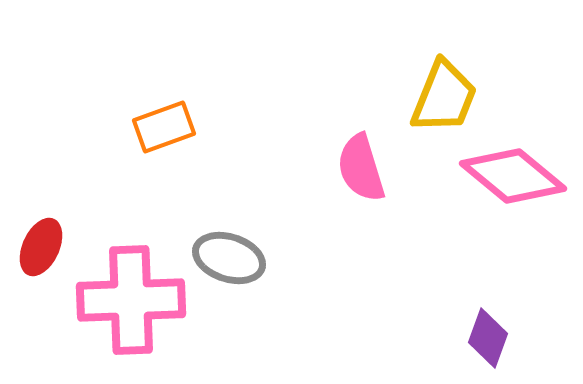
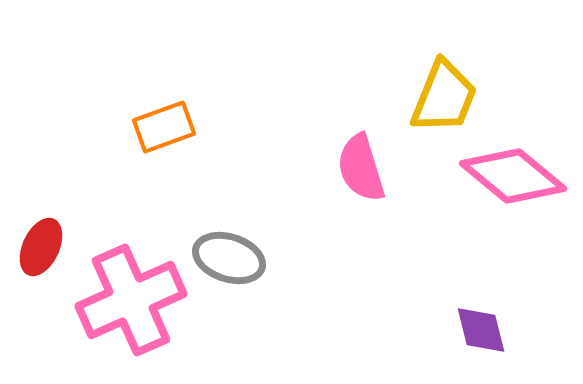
pink cross: rotated 22 degrees counterclockwise
purple diamond: moved 7 px left, 8 px up; rotated 34 degrees counterclockwise
